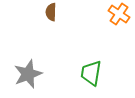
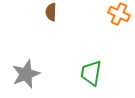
orange cross: rotated 10 degrees counterclockwise
gray star: moved 2 px left
